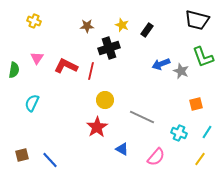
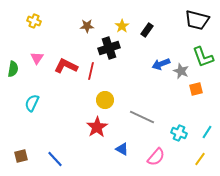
yellow star: moved 1 px down; rotated 16 degrees clockwise
green semicircle: moved 1 px left, 1 px up
orange square: moved 15 px up
brown square: moved 1 px left, 1 px down
blue line: moved 5 px right, 1 px up
